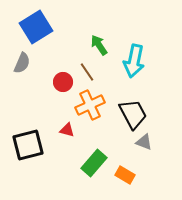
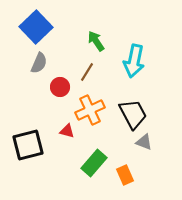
blue square: rotated 12 degrees counterclockwise
green arrow: moved 3 px left, 4 px up
gray semicircle: moved 17 px right
brown line: rotated 66 degrees clockwise
red circle: moved 3 px left, 5 px down
orange cross: moved 5 px down
red triangle: moved 1 px down
orange rectangle: rotated 36 degrees clockwise
